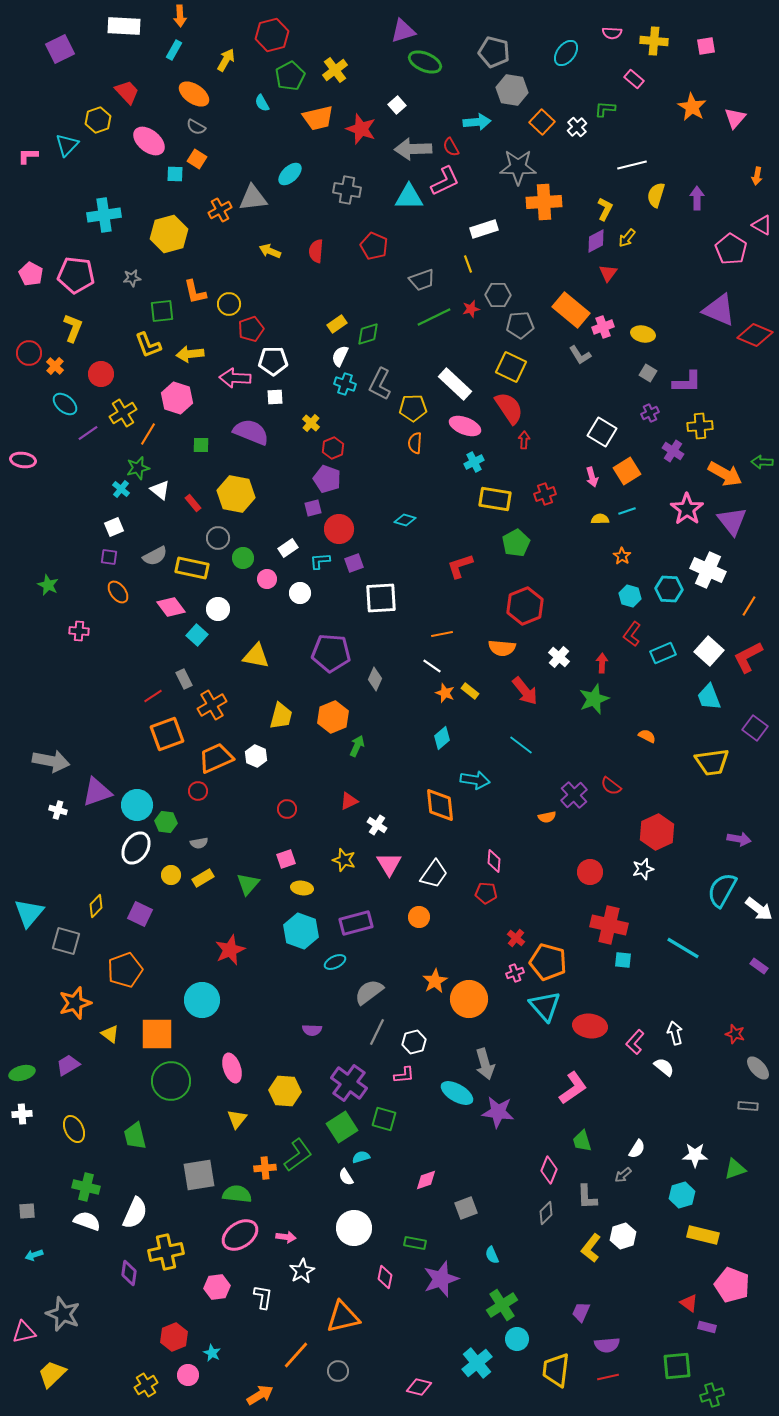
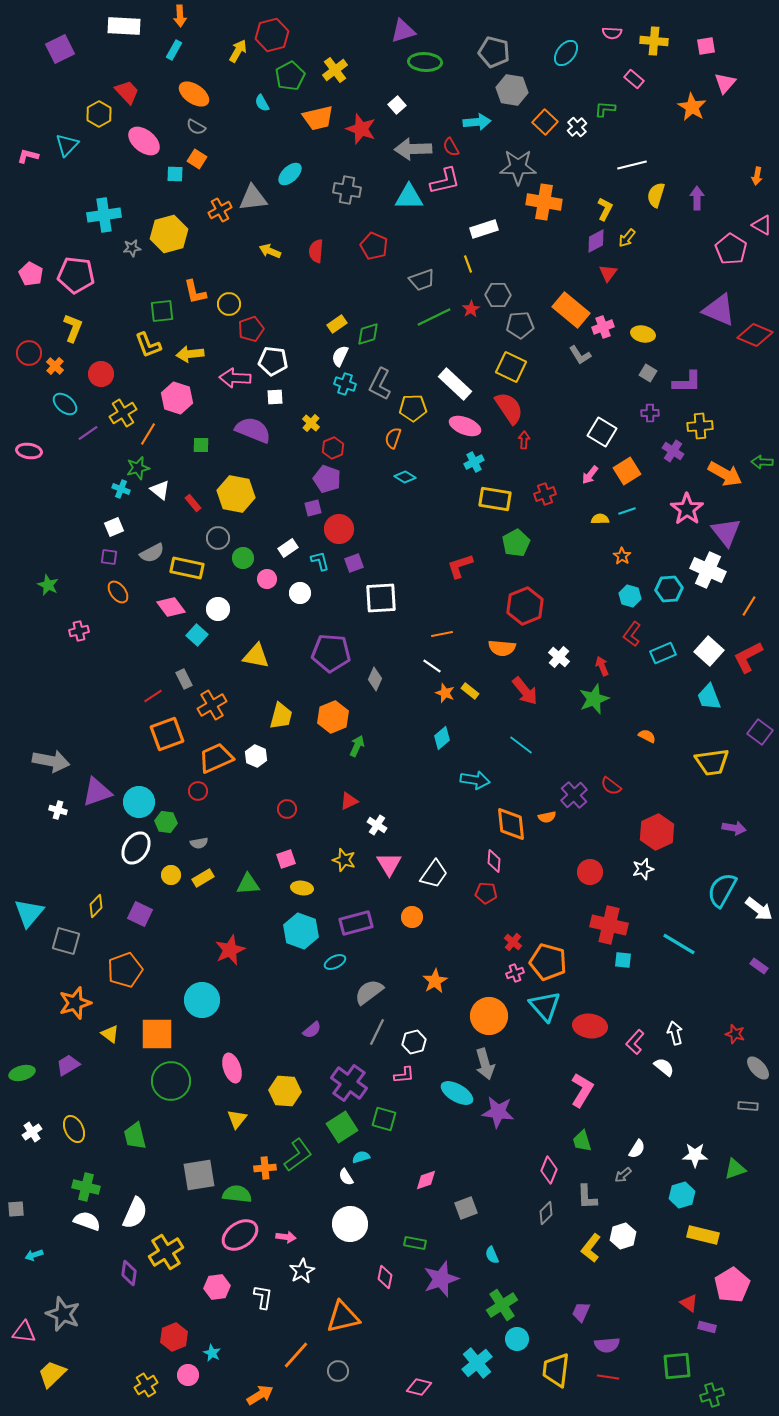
yellow arrow at (226, 60): moved 12 px right, 9 px up
green ellipse at (425, 62): rotated 20 degrees counterclockwise
pink triangle at (735, 118): moved 10 px left, 35 px up
yellow hexagon at (98, 120): moved 1 px right, 6 px up; rotated 10 degrees counterclockwise
orange square at (542, 122): moved 3 px right
pink ellipse at (149, 141): moved 5 px left
pink L-shape at (28, 156): rotated 15 degrees clockwise
pink L-shape at (445, 181): rotated 12 degrees clockwise
orange cross at (544, 202): rotated 12 degrees clockwise
gray star at (132, 278): moved 30 px up
red star at (471, 309): rotated 18 degrees counterclockwise
white pentagon at (273, 361): rotated 8 degrees clockwise
purple cross at (650, 413): rotated 24 degrees clockwise
purple semicircle at (251, 432): moved 2 px right, 2 px up
orange semicircle at (415, 443): moved 22 px left, 5 px up; rotated 15 degrees clockwise
pink ellipse at (23, 460): moved 6 px right, 9 px up
pink arrow at (592, 477): moved 2 px left, 2 px up; rotated 54 degrees clockwise
cyan cross at (121, 489): rotated 18 degrees counterclockwise
cyan diamond at (405, 520): moved 43 px up; rotated 15 degrees clockwise
purple triangle at (732, 521): moved 6 px left, 11 px down
gray semicircle at (155, 556): moved 3 px left, 3 px up
cyan L-shape at (320, 561): rotated 80 degrees clockwise
yellow rectangle at (192, 568): moved 5 px left
cyan hexagon at (669, 589): rotated 8 degrees counterclockwise
pink cross at (79, 631): rotated 18 degrees counterclockwise
red arrow at (602, 663): moved 3 px down; rotated 24 degrees counterclockwise
purple square at (755, 728): moved 5 px right, 4 px down
cyan circle at (137, 805): moved 2 px right, 3 px up
orange diamond at (440, 805): moved 71 px right, 19 px down
purple arrow at (739, 839): moved 5 px left, 11 px up
green triangle at (248, 884): rotated 45 degrees clockwise
orange circle at (419, 917): moved 7 px left
red cross at (516, 938): moved 3 px left, 4 px down
cyan line at (683, 948): moved 4 px left, 4 px up
orange circle at (469, 999): moved 20 px right, 17 px down
purple semicircle at (312, 1030): rotated 42 degrees counterclockwise
pink L-shape at (573, 1088): moved 9 px right, 2 px down; rotated 24 degrees counterclockwise
white cross at (22, 1114): moved 10 px right, 18 px down; rotated 30 degrees counterclockwise
gray square at (27, 1211): moved 11 px left, 2 px up
white circle at (354, 1228): moved 4 px left, 4 px up
yellow cross at (166, 1252): rotated 20 degrees counterclockwise
pink pentagon at (732, 1285): rotated 20 degrees clockwise
pink triangle at (24, 1332): rotated 20 degrees clockwise
red line at (608, 1377): rotated 20 degrees clockwise
